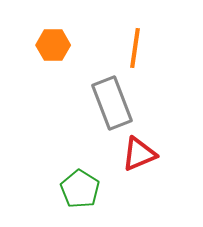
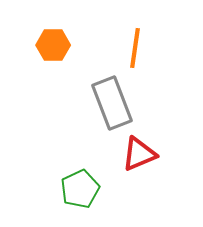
green pentagon: rotated 15 degrees clockwise
